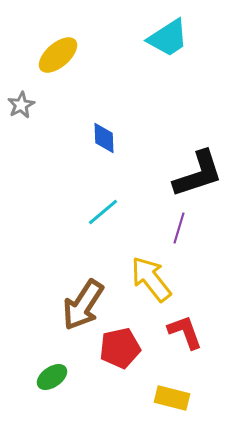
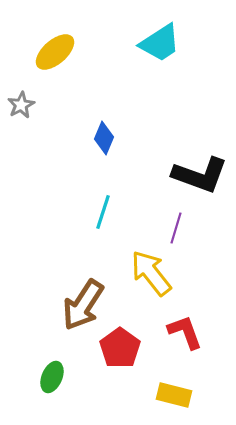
cyan trapezoid: moved 8 px left, 5 px down
yellow ellipse: moved 3 px left, 3 px up
blue diamond: rotated 24 degrees clockwise
black L-shape: moved 2 px right, 1 px down; rotated 38 degrees clockwise
cyan line: rotated 32 degrees counterclockwise
purple line: moved 3 px left
yellow arrow: moved 6 px up
red pentagon: rotated 24 degrees counterclockwise
green ellipse: rotated 32 degrees counterclockwise
yellow rectangle: moved 2 px right, 3 px up
